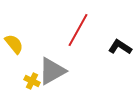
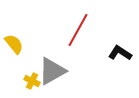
black L-shape: moved 6 px down
